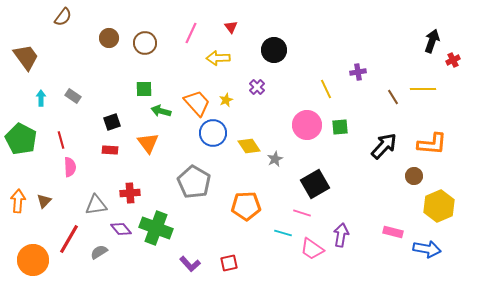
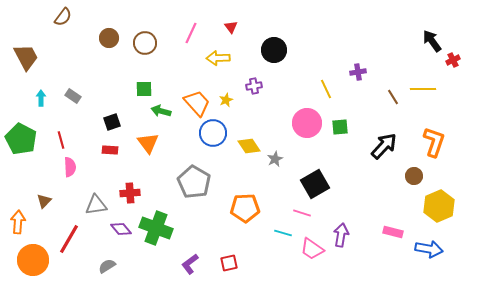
black arrow at (432, 41): rotated 55 degrees counterclockwise
brown trapezoid at (26, 57): rotated 8 degrees clockwise
purple cross at (257, 87): moved 3 px left, 1 px up; rotated 35 degrees clockwise
pink circle at (307, 125): moved 2 px up
orange L-shape at (432, 144): moved 2 px right, 2 px up; rotated 76 degrees counterclockwise
orange arrow at (18, 201): moved 21 px down
orange pentagon at (246, 206): moved 1 px left, 2 px down
blue arrow at (427, 249): moved 2 px right
gray semicircle at (99, 252): moved 8 px right, 14 px down
purple L-shape at (190, 264): rotated 95 degrees clockwise
